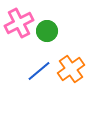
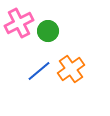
green circle: moved 1 px right
